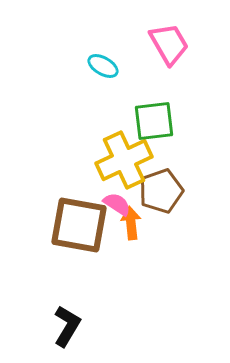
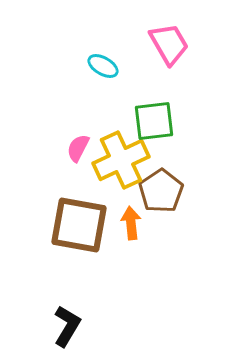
yellow cross: moved 3 px left
brown pentagon: rotated 15 degrees counterclockwise
pink semicircle: moved 39 px left, 56 px up; rotated 96 degrees counterclockwise
